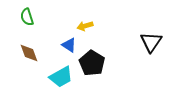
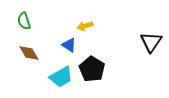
green semicircle: moved 3 px left, 4 px down
brown diamond: rotated 10 degrees counterclockwise
black pentagon: moved 6 px down
